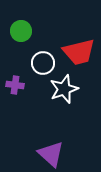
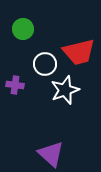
green circle: moved 2 px right, 2 px up
white circle: moved 2 px right, 1 px down
white star: moved 1 px right, 1 px down
